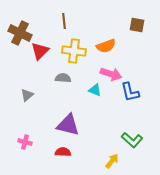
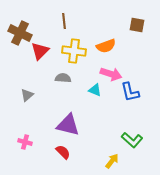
red semicircle: rotated 42 degrees clockwise
